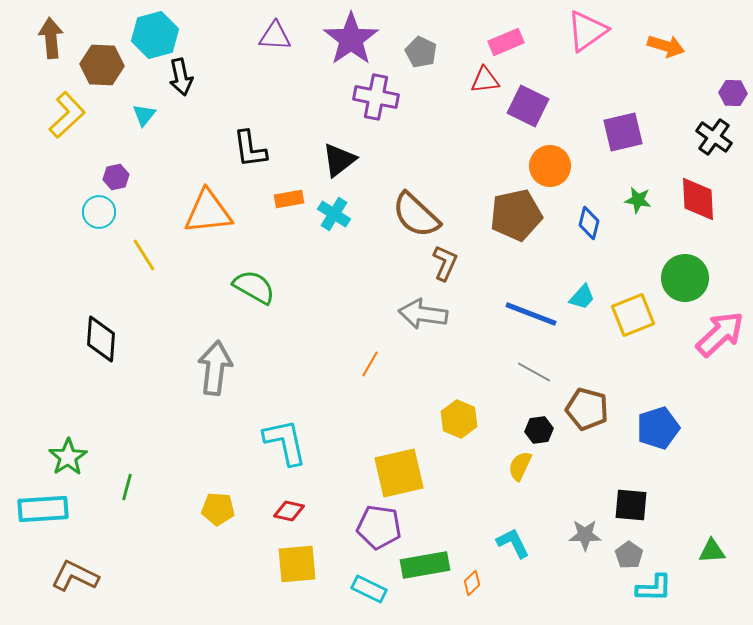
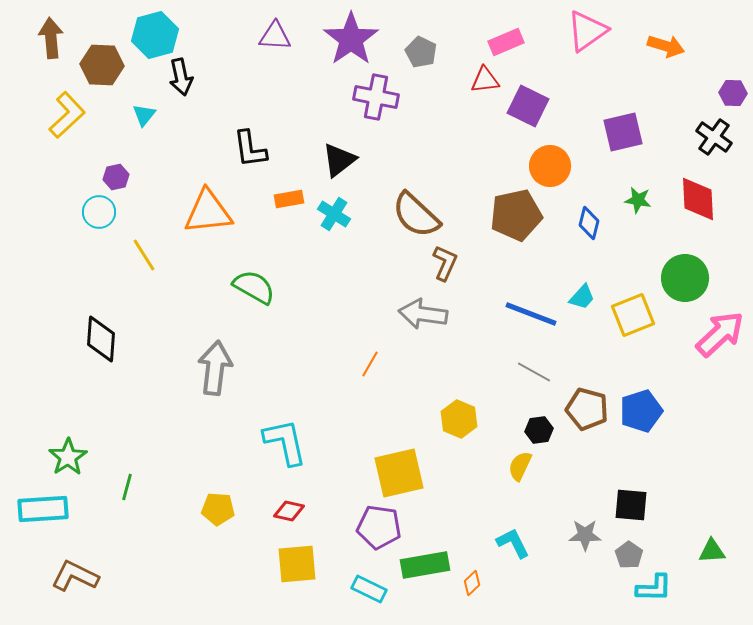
blue pentagon at (658, 428): moved 17 px left, 17 px up
